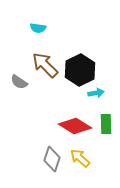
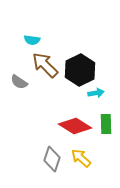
cyan semicircle: moved 6 px left, 12 px down
yellow arrow: moved 1 px right
